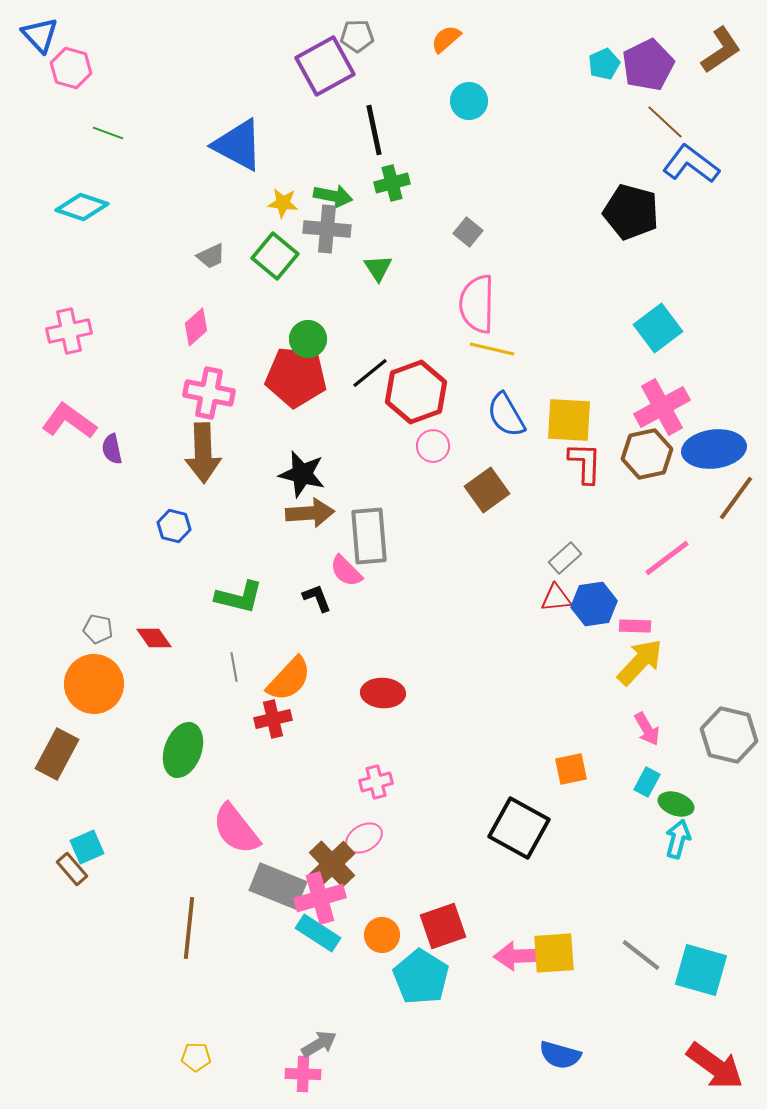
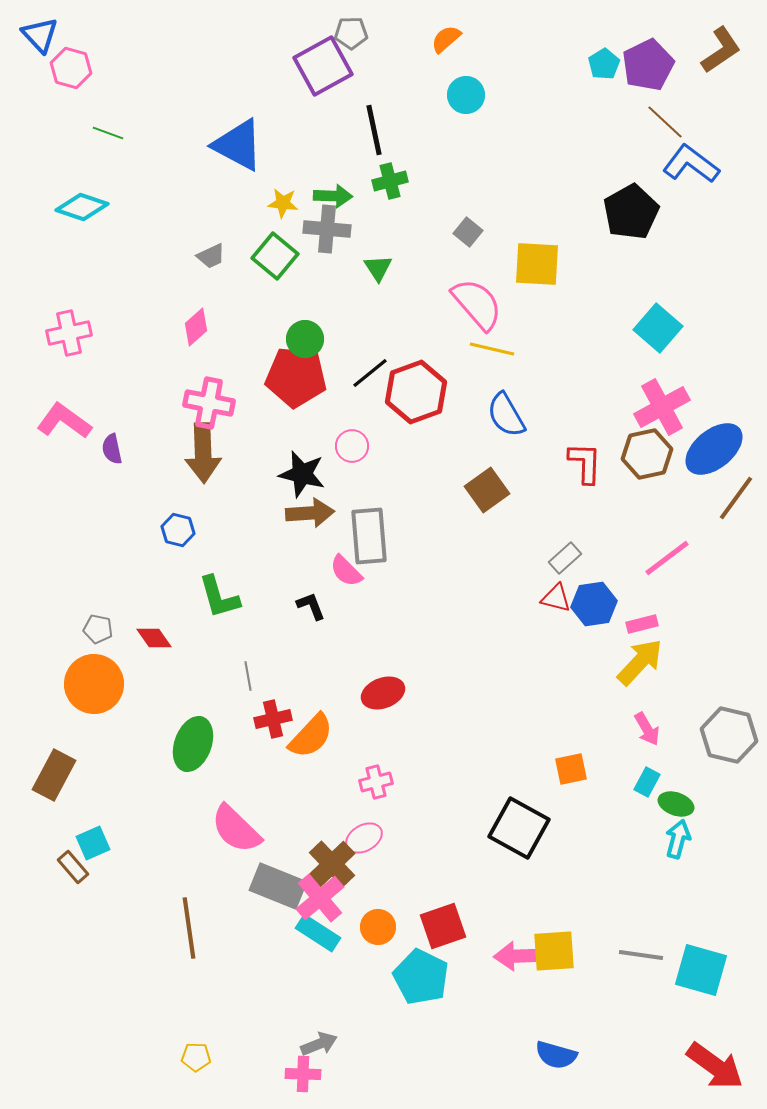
gray pentagon at (357, 36): moved 6 px left, 3 px up
cyan pentagon at (604, 64): rotated 8 degrees counterclockwise
purple square at (325, 66): moved 2 px left
cyan circle at (469, 101): moved 3 px left, 6 px up
green cross at (392, 183): moved 2 px left, 2 px up
green arrow at (333, 196): rotated 9 degrees counterclockwise
black pentagon at (631, 212): rotated 28 degrees clockwise
pink semicircle at (477, 304): rotated 138 degrees clockwise
cyan square at (658, 328): rotated 12 degrees counterclockwise
pink cross at (69, 331): moved 2 px down
green circle at (308, 339): moved 3 px left
pink cross at (209, 393): moved 10 px down
yellow square at (569, 420): moved 32 px left, 156 px up
pink L-shape at (69, 421): moved 5 px left
pink circle at (433, 446): moved 81 px left
blue ellipse at (714, 449): rotated 32 degrees counterclockwise
blue hexagon at (174, 526): moved 4 px right, 4 px down
green L-shape at (239, 597): moved 20 px left; rotated 60 degrees clockwise
black L-shape at (317, 598): moved 6 px left, 8 px down
red triangle at (556, 598): rotated 20 degrees clockwise
pink rectangle at (635, 626): moved 7 px right, 2 px up; rotated 16 degrees counterclockwise
gray line at (234, 667): moved 14 px right, 9 px down
orange semicircle at (289, 679): moved 22 px right, 57 px down
red ellipse at (383, 693): rotated 24 degrees counterclockwise
green ellipse at (183, 750): moved 10 px right, 6 px up
brown rectangle at (57, 754): moved 3 px left, 21 px down
pink semicircle at (236, 829): rotated 8 degrees counterclockwise
cyan square at (87, 847): moved 6 px right, 4 px up
brown rectangle at (72, 869): moved 1 px right, 2 px up
pink cross at (320, 898): rotated 24 degrees counterclockwise
brown line at (189, 928): rotated 14 degrees counterclockwise
orange circle at (382, 935): moved 4 px left, 8 px up
yellow square at (554, 953): moved 2 px up
gray line at (641, 955): rotated 30 degrees counterclockwise
cyan pentagon at (421, 977): rotated 6 degrees counterclockwise
gray arrow at (319, 1044): rotated 9 degrees clockwise
blue semicircle at (560, 1055): moved 4 px left
